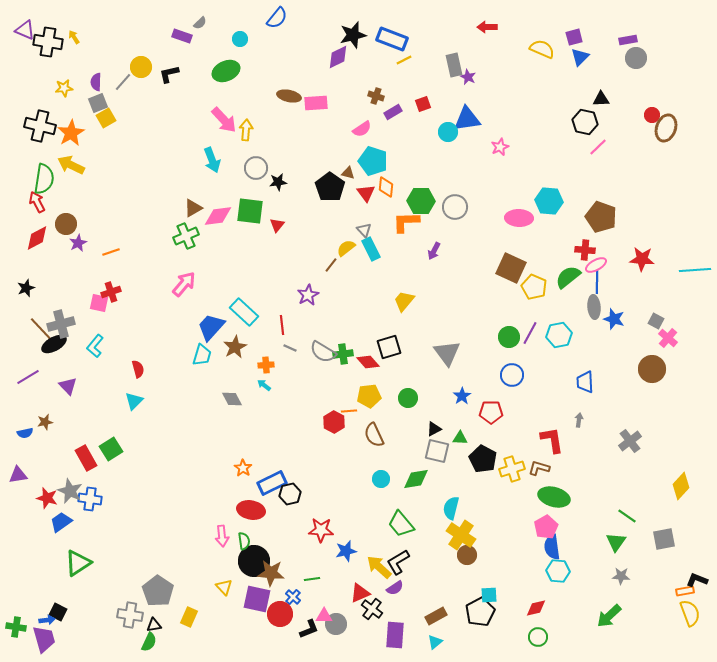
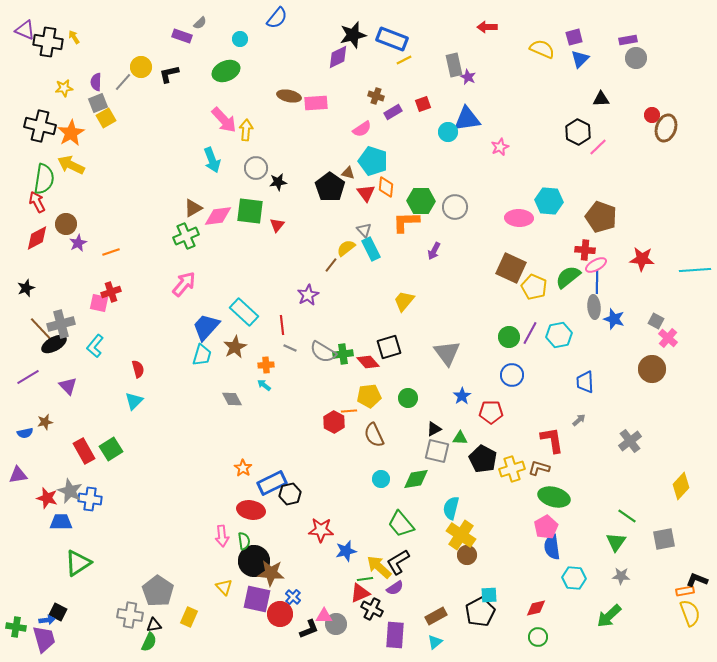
blue triangle at (580, 57): moved 2 px down
black hexagon at (585, 122): moved 7 px left, 10 px down; rotated 15 degrees clockwise
blue trapezoid at (211, 327): moved 5 px left
gray arrow at (579, 420): rotated 40 degrees clockwise
red rectangle at (86, 458): moved 2 px left, 7 px up
blue trapezoid at (61, 522): rotated 35 degrees clockwise
cyan hexagon at (558, 571): moved 16 px right, 7 px down
green line at (312, 579): moved 53 px right
black cross at (372, 609): rotated 10 degrees counterclockwise
